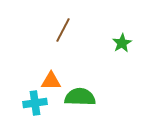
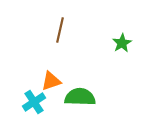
brown line: moved 3 px left; rotated 15 degrees counterclockwise
orange triangle: rotated 20 degrees counterclockwise
cyan cross: moved 1 px left, 1 px up; rotated 25 degrees counterclockwise
